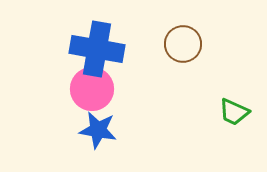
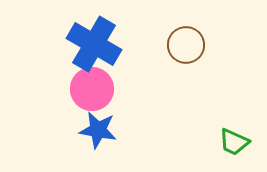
brown circle: moved 3 px right, 1 px down
blue cross: moved 3 px left, 5 px up; rotated 20 degrees clockwise
green trapezoid: moved 30 px down
